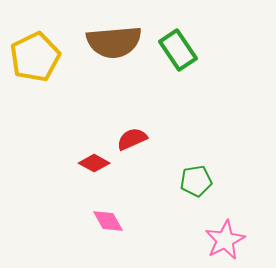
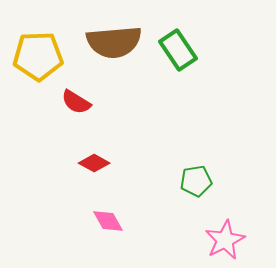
yellow pentagon: moved 3 px right, 1 px up; rotated 24 degrees clockwise
red semicircle: moved 56 px left, 37 px up; rotated 124 degrees counterclockwise
